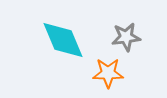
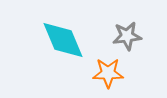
gray star: moved 1 px right, 1 px up
